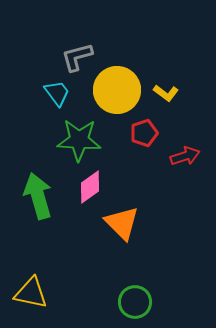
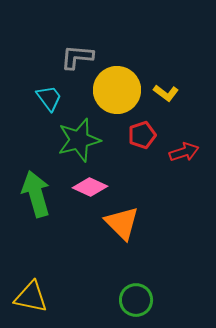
gray L-shape: rotated 20 degrees clockwise
cyan trapezoid: moved 8 px left, 5 px down
red pentagon: moved 2 px left, 2 px down
green star: rotated 18 degrees counterclockwise
red arrow: moved 1 px left, 4 px up
pink diamond: rotated 60 degrees clockwise
green arrow: moved 2 px left, 2 px up
yellow triangle: moved 4 px down
green circle: moved 1 px right, 2 px up
